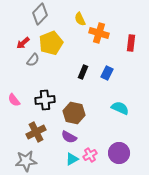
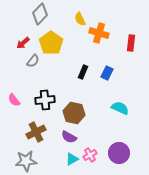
yellow pentagon: rotated 15 degrees counterclockwise
gray semicircle: moved 1 px down
